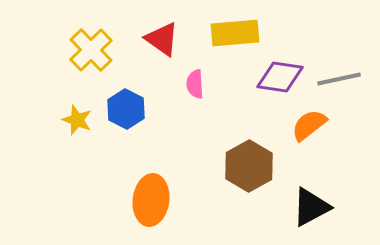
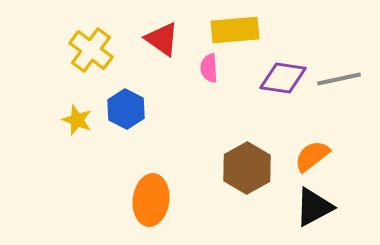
yellow rectangle: moved 3 px up
yellow cross: rotated 9 degrees counterclockwise
purple diamond: moved 3 px right, 1 px down
pink semicircle: moved 14 px right, 16 px up
orange semicircle: moved 3 px right, 31 px down
brown hexagon: moved 2 px left, 2 px down
black triangle: moved 3 px right
